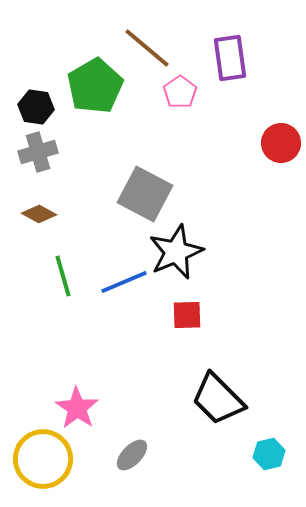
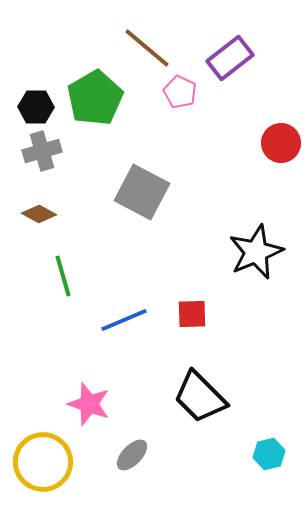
purple rectangle: rotated 60 degrees clockwise
green pentagon: moved 12 px down
pink pentagon: rotated 12 degrees counterclockwise
black hexagon: rotated 8 degrees counterclockwise
gray cross: moved 4 px right, 1 px up
gray square: moved 3 px left, 2 px up
black star: moved 80 px right
blue line: moved 38 px down
red square: moved 5 px right, 1 px up
black trapezoid: moved 18 px left, 2 px up
pink star: moved 12 px right, 4 px up; rotated 15 degrees counterclockwise
yellow circle: moved 3 px down
